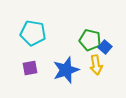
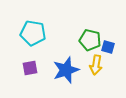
blue square: moved 3 px right; rotated 24 degrees counterclockwise
yellow arrow: rotated 18 degrees clockwise
